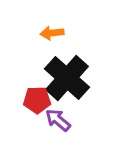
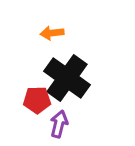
black cross: rotated 6 degrees counterclockwise
purple arrow: moved 1 px right, 4 px down; rotated 64 degrees clockwise
